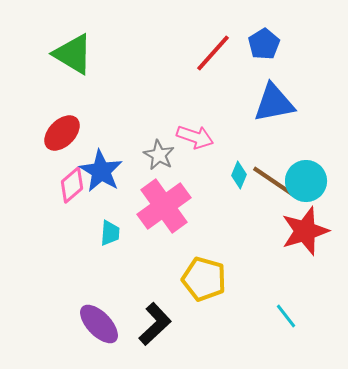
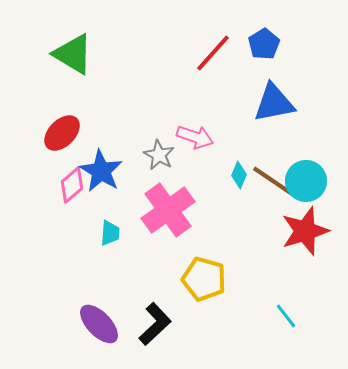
pink cross: moved 4 px right, 4 px down
